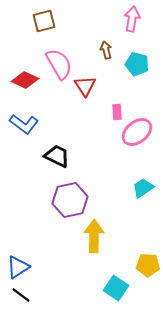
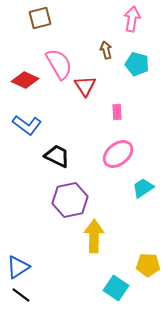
brown square: moved 4 px left, 3 px up
blue L-shape: moved 3 px right, 1 px down
pink ellipse: moved 19 px left, 22 px down
